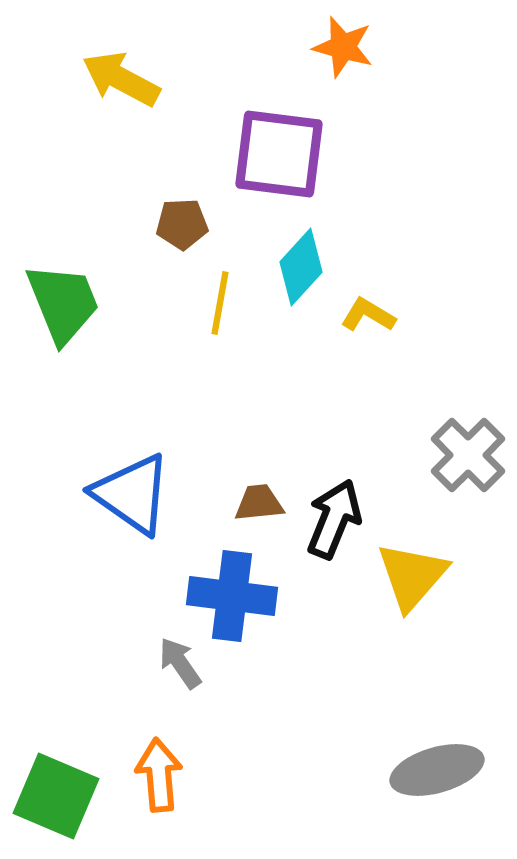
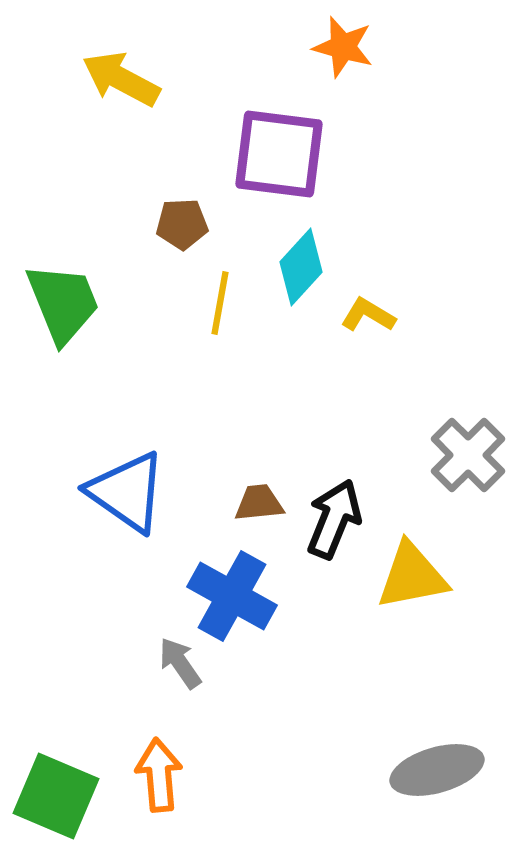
blue triangle: moved 5 px left, 2 px up
yellow triangle: rotated 38 degrees clockwise
blue cross: rotated 22 degrees clockwise
